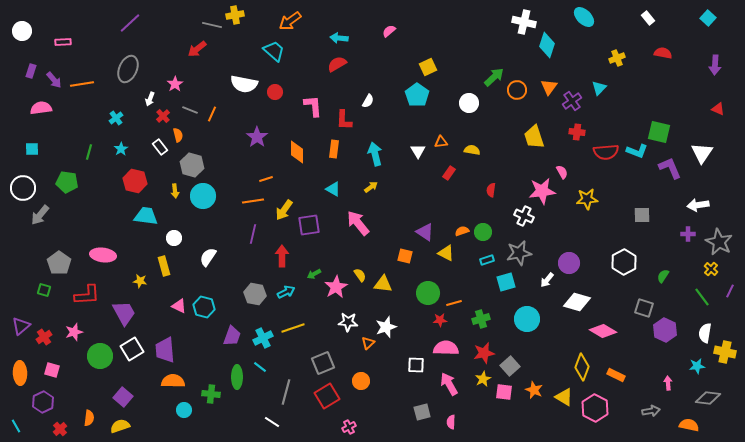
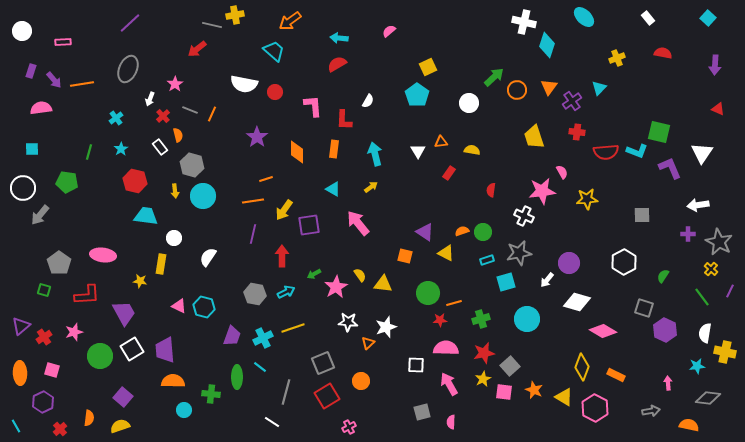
yellow rectangle at (164, 266): moved 3 px left, 2 px up; rotated 24 degrees clockwise
